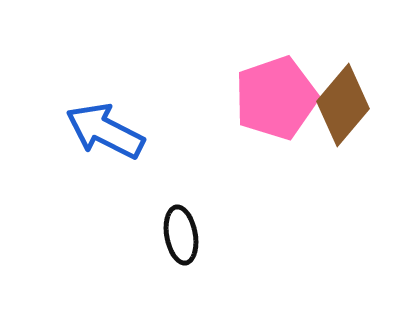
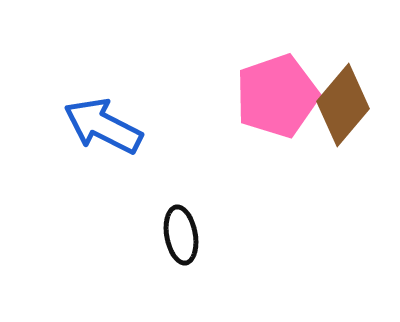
pink pentagon: moved 1 px right, 2 px up
blue arrow: moved 2 px left, 5 px up
